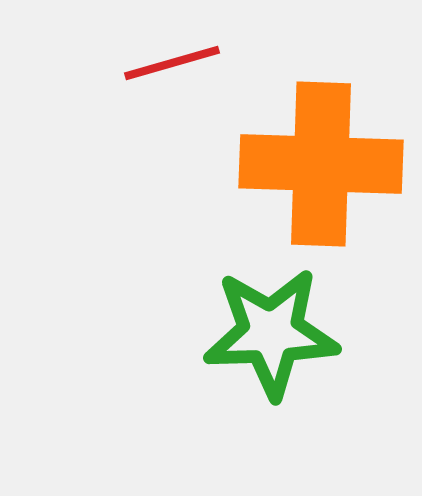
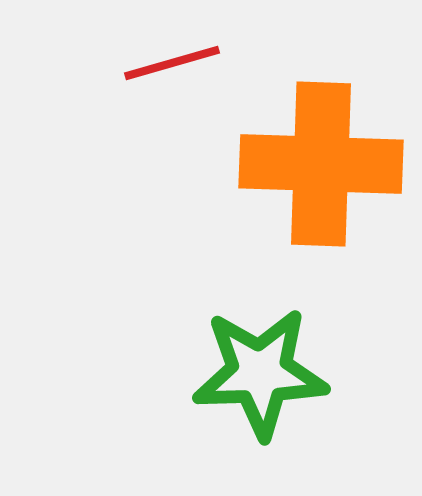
green star: moved 11 px left, 40 px down
